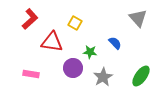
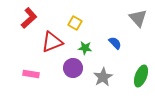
red L-shape: moved 1 px left, 1 px up
red triangle: rotated 30 degrees counterclockwise
green star: moved 5 px left, 4 px up
green ellipse: rotated 15 degrees counterclockwise
